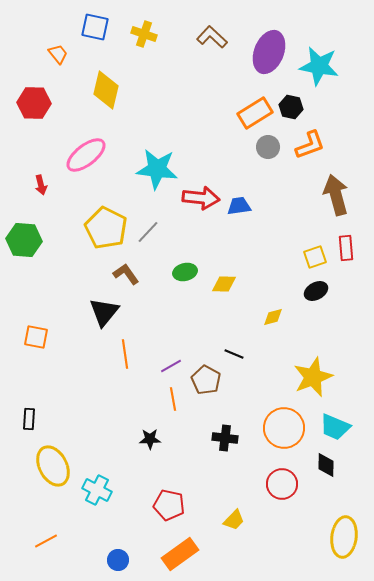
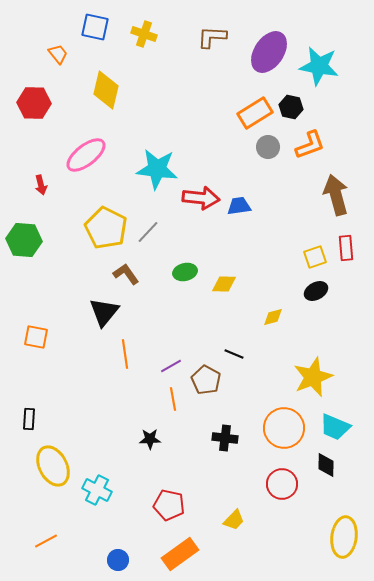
brown L-shape at (212, 37): rotated 40 degrees counterclockwise
purple ellipse at (269, 52): rotated 12 degrees clockwise
